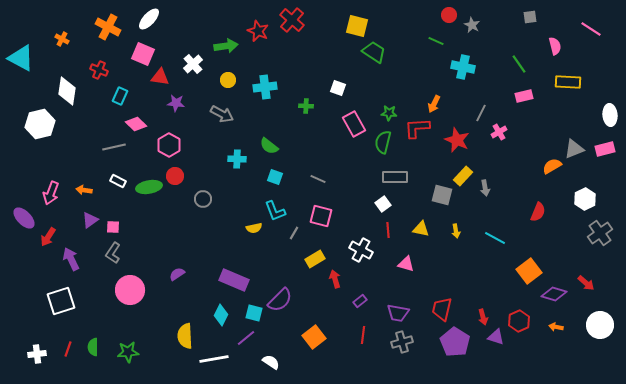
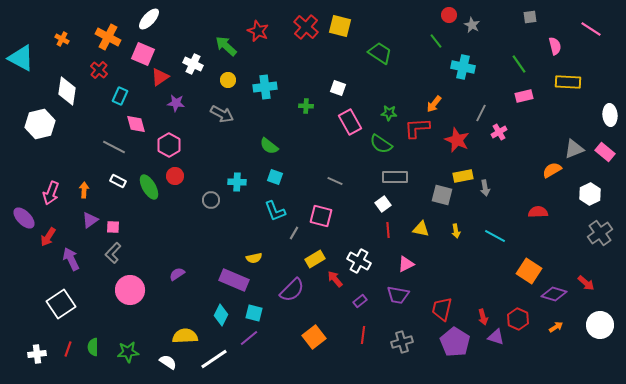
red cross at (292, 20): moved 14 px right, 7 px down
yellow square at (357, 26): moved 17 px left
orange cross at (108, 27): moved 10 px down
green line at (436, 41): rotated 28 degrees clockwise
green arrow at (226, 46): rotated 130 degrees counterclockwise
green trapezoid at (374, 52): moved 6 px right, 1 px down
white cross at (193, 64): rotated 24 degrees counterclockwise
red cross at (99, 70): rotated 18 degrees clockwise
red triangle at (160, 77): rotated 42 degrees counterclockwise
orange arrow at (434, 104): rotated 12 degrees clockwise
pink diamond at (136, 124): rotated 30 degrees clockwise
pink rectangle at (354, 124): moved 4 px left, 2 px up
green semicircle at (383, 142): moved 2 px left, 2 px down; rotated 70 degrees counterclockwise
gray line at (114, 147): rotated 40 degrees clockwise
pink rectangle at (605, 149): moved 3 px down; rotated 54 degrees clockwise
cyan cross at (237, 159): moved 23 px down
orange semicircle at (552, 166): moved 4 px down
yellow rectangle at (463, 176): rotated 36 degrees clockwise
gray line at (318, 179): moved 17 px right, 2 px down
green ellipse at (149, 187): rotated 70 degrees clockwise
orange arrow at (84, 190): rotated 84 degrees clockwise
gray circle at (203, 199): moved 8 px right, 1 px down
white hexagon at (585, 199): moved 5 px right, 5 px up
red semicircle at (538, 212): rotated 114 degrees counterclockwise
yellow semicircle at (254, 228): moved 30 px down
cyan line at (495, 238): moved 2 px up
white cross at (361, 250): moved 2 px left, 11 px down
gray L-shape at (113, 253): rotated 10 degrees clockwise
pink triangle at (406, 264): rotated 42 degrees counterclockwise
orange square at (529, 271): rotated 20 degrees counterclockwise
red arrow at (335, 279): rotated 24 degrees counterclockwise
purple semicircle at (280, 300): moved 12 px right, 10 px up
white square at (61, 301): moved 3 px down; rotated 16 degrees counterclockwise
purple trapezoid at (398, 313): moved 18 px up
red hexagon at (519, 321): moved 1 px left, 2 px up; rotated 10 degrees counterclockwise
orange arrow at (556, 327): rotated 136 degrees clockwise
yellow semicircle at (185, 336): rotated 90 degrees clockwise
purple line at (246, 338): moved 3 px right
white line at (214, 359): rotated 24 degrees counterclockwise
white semicircle at (271, 362): moved 103 px left
